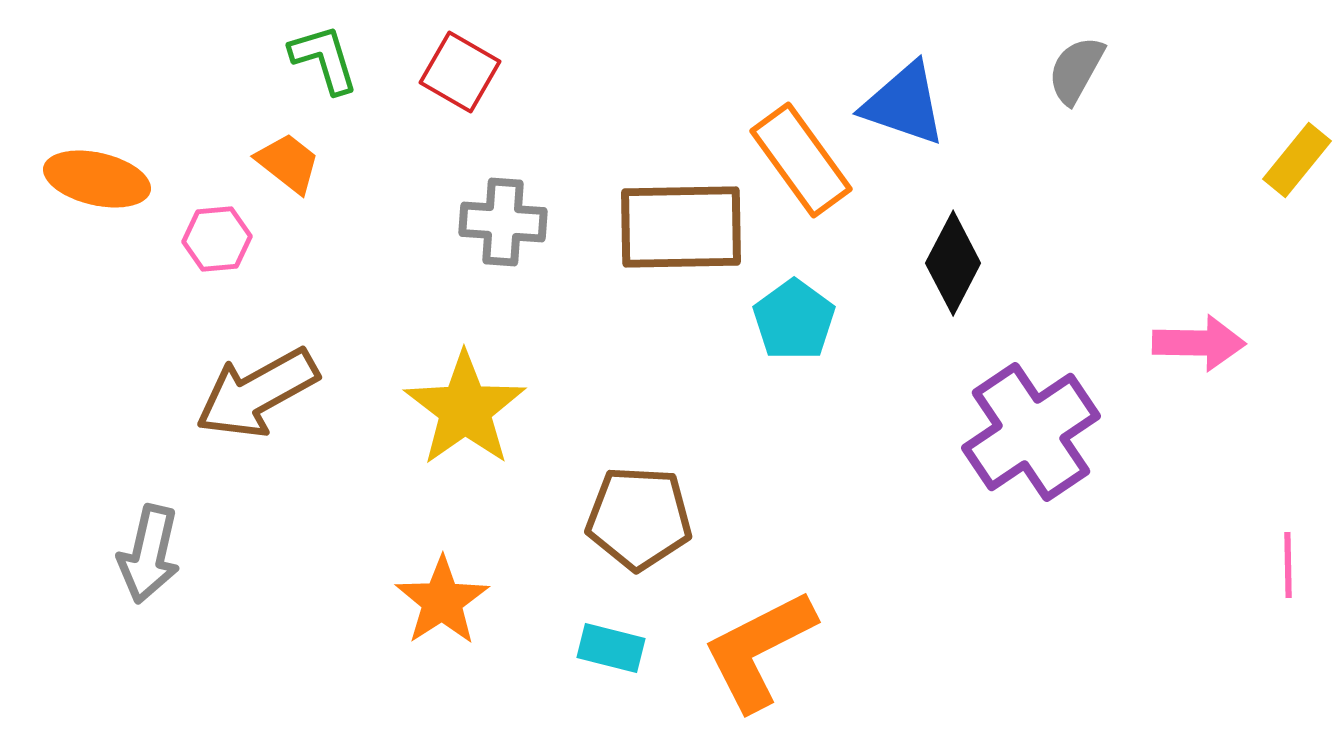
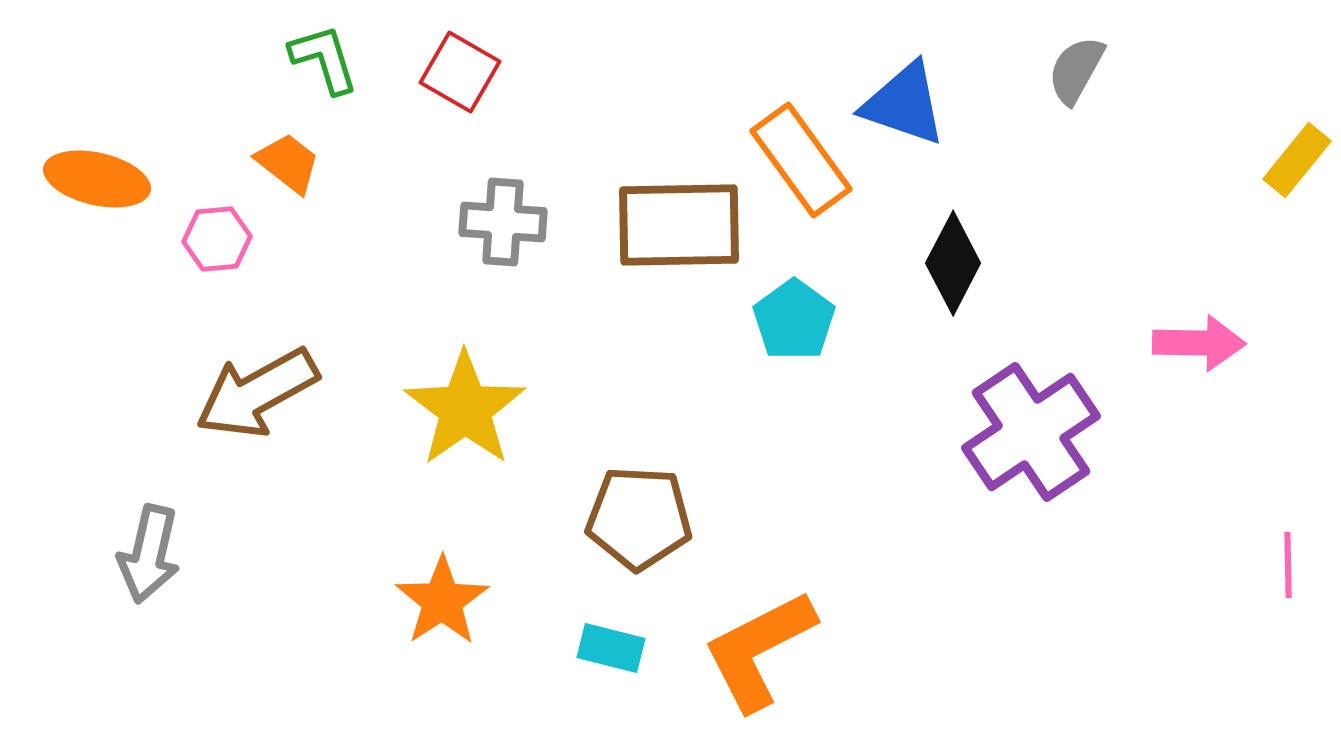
brown rectangle: moved 2 px left, 2 px up
